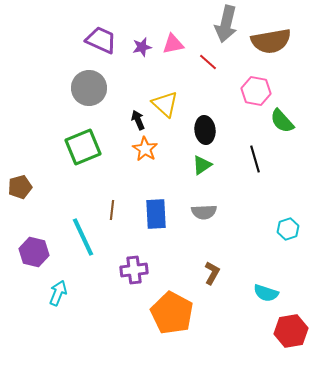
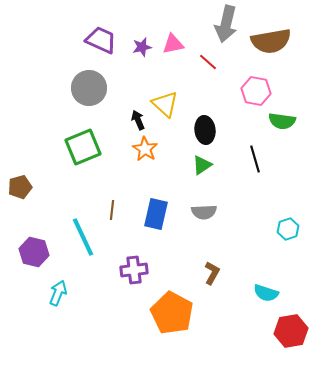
green semicircle: rotated 40 degrees counterclockwise
blue rectangle: rotated 16 degrees clockwise
